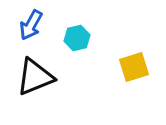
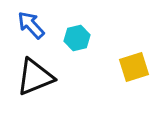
blue arrow: rotated 108 degrees clockwise
